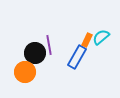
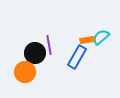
orange rectangle: rotated 56 degrees clockwise
